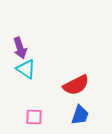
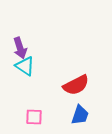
cyan triangle: moved 1 px left, 3 px up
